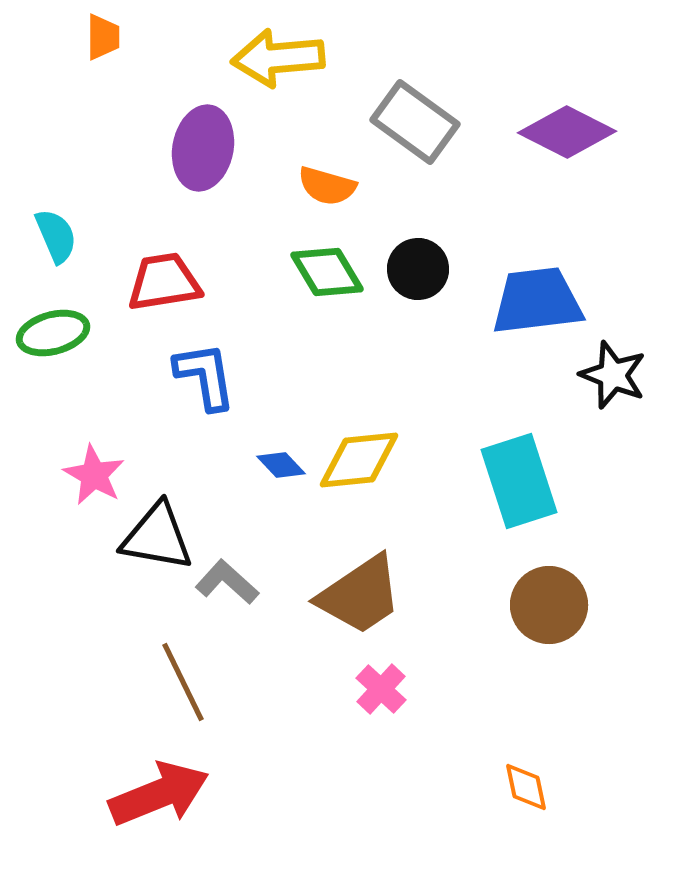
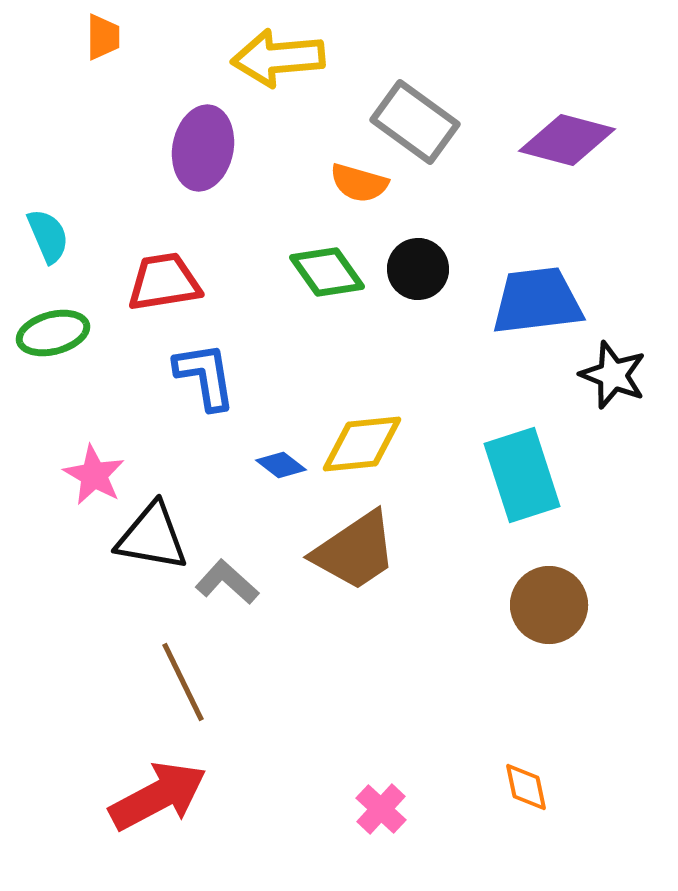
purple diamond: moved 8 px down; rotated 12 degrees counterclockwise
orange semicircle: moved 32 px right, 3 px up
cyan semicircle: moved 8 px left
green diamond: rotated 4 degrees counterclockwise
yellow diamond: moved 3 px right, 16 px up
blue diamond: rotated 9 degrees counterclockwise
cyan rectangle: moved 3 px right, 6 px up
black triangle: moved 5 px left
brown trapezoid: moved 5 px left, 44 px up
pink cross: moved 120 px down
red arrow: moved 1 px left, 2 px down; rotated 6 degrees counterclockwise
